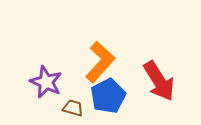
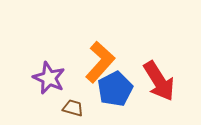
purple star: moved 3 px right, 4 px up
blue pentagon: moved 7 px right, 7 px up
